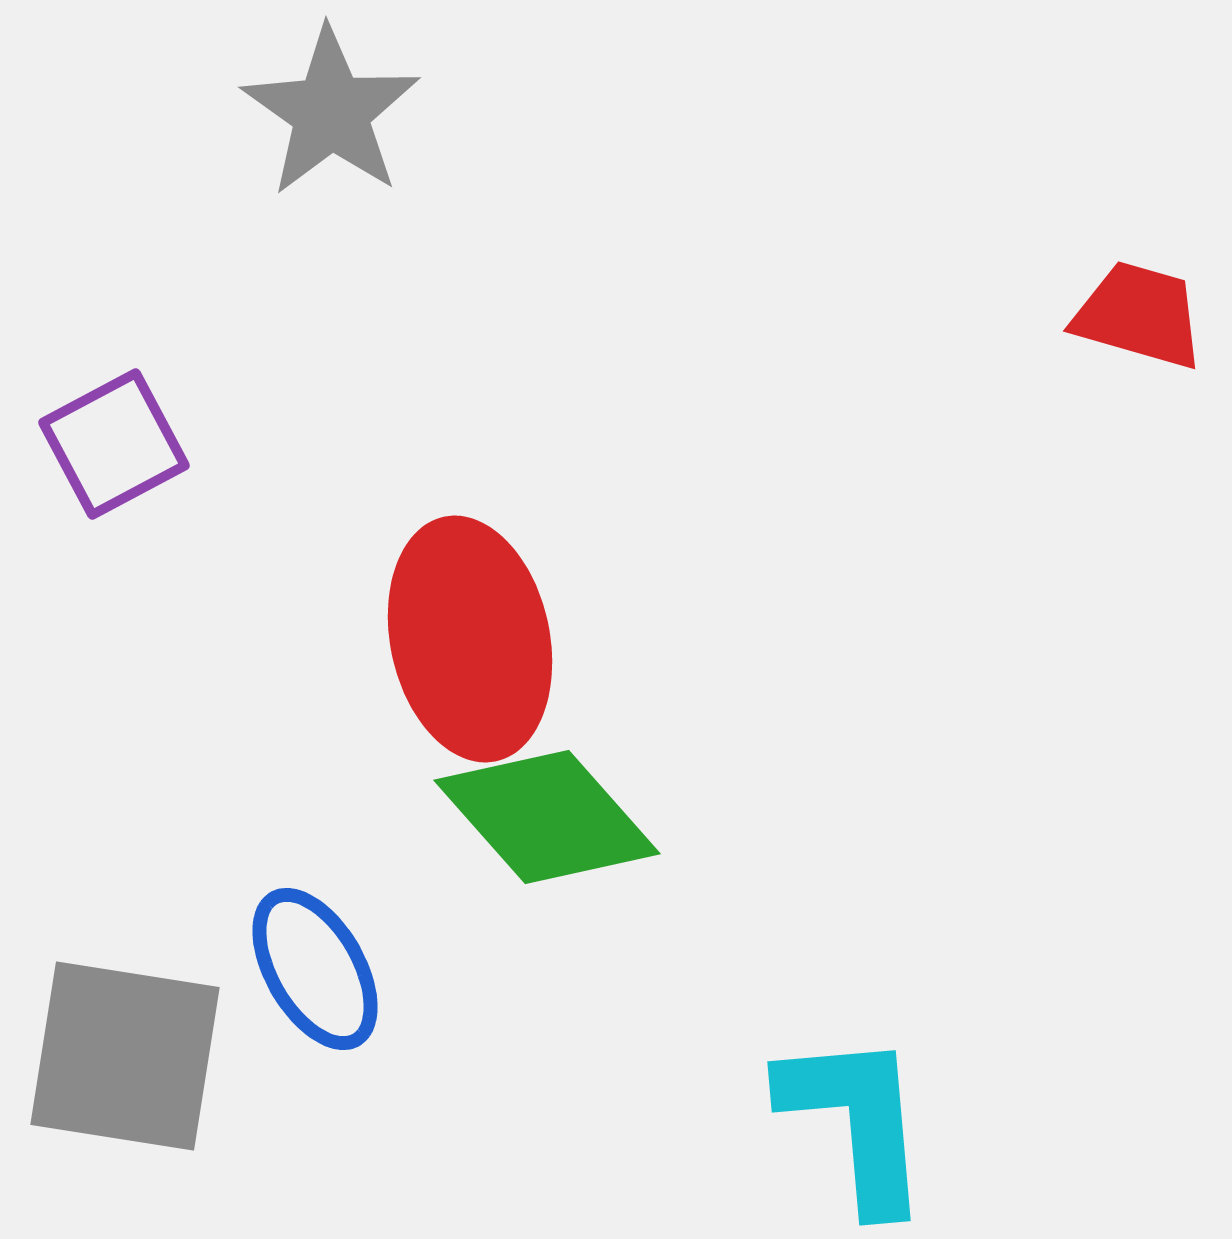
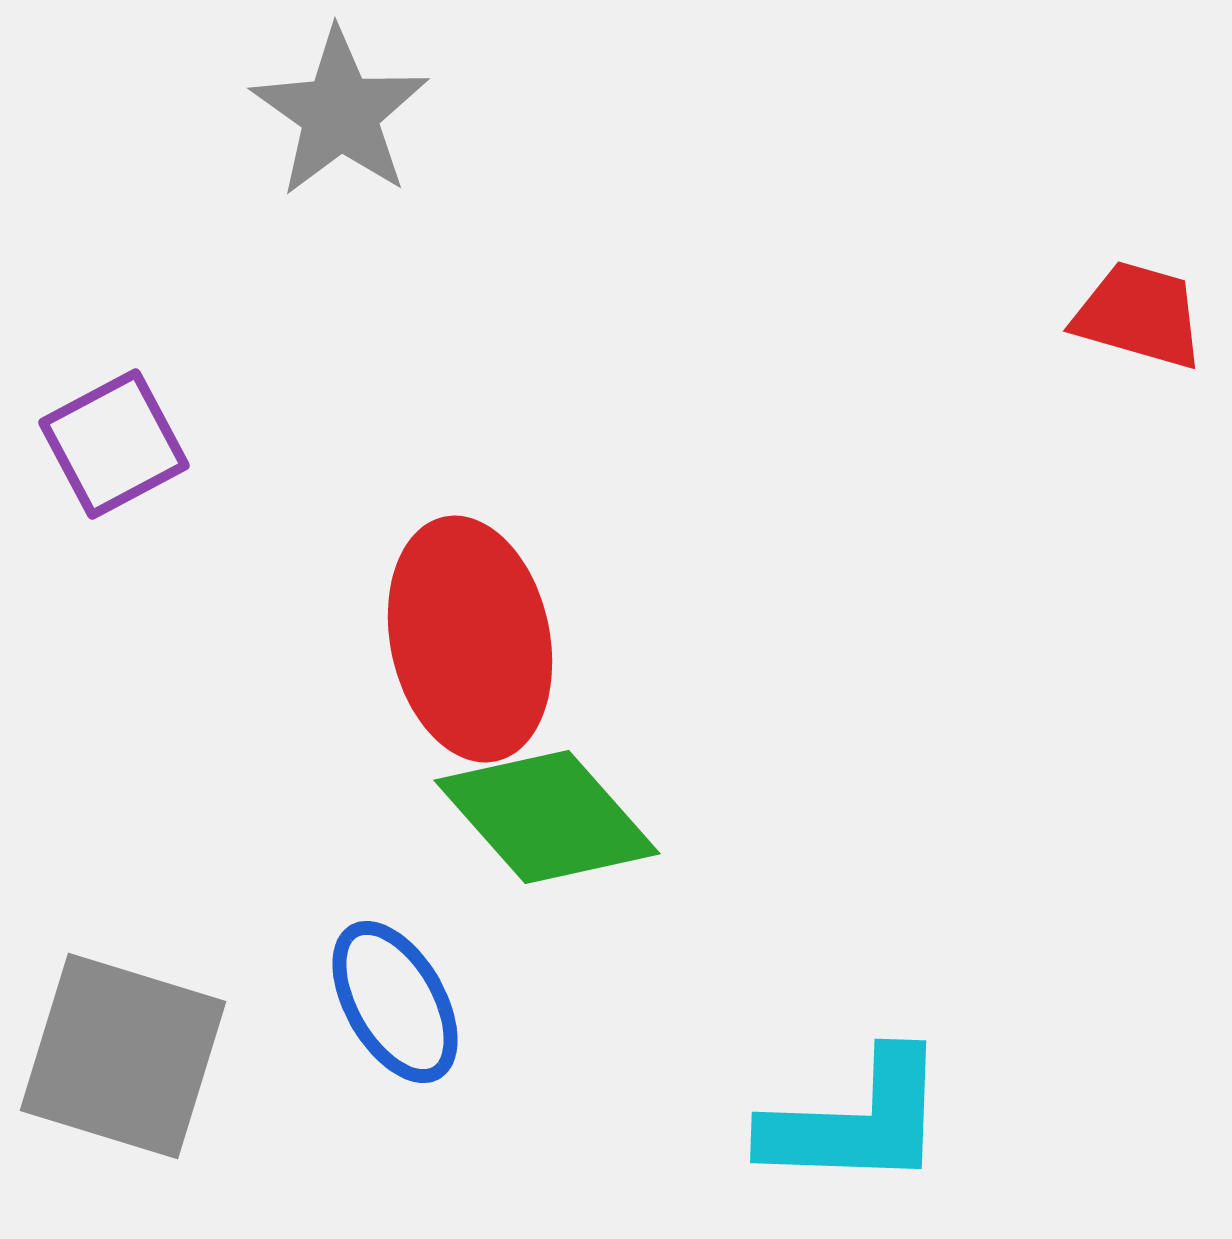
gray star: moved 9 px right, 1 px down
blue ellipse: moved 80 px right, 33 px down
gray square: moved 2 px left; rotated 8 degrees clockwise
cyan L-shape: rotated 97 degrees clockwise
